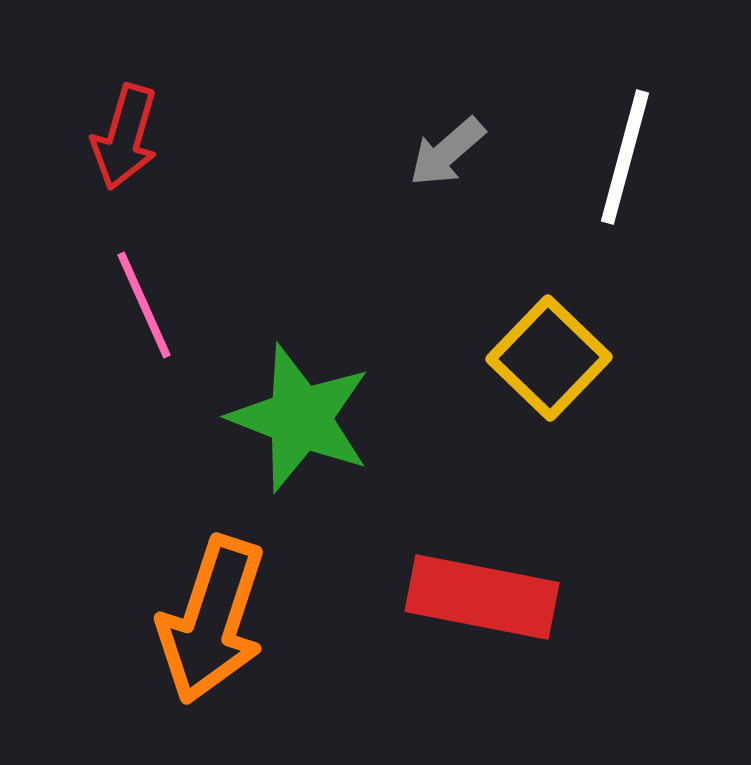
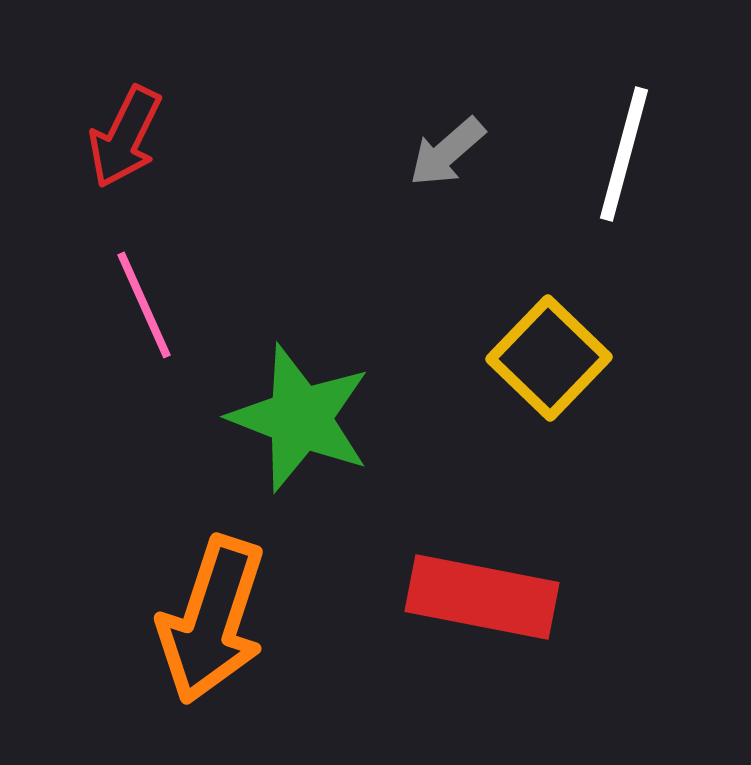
red arrow: rotated 10 degrees clockwise
white line: moved 1 px left, 3 px up
